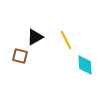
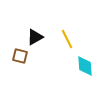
yellow line: moved 1 px right, 1 px up
cyan diamond: moved 1 px down
